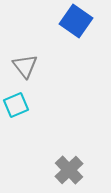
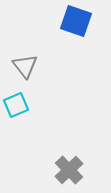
blue square: rotated 16 degrees counterclockwise
